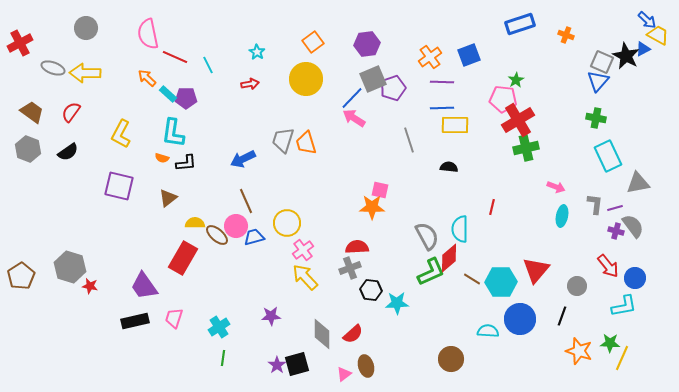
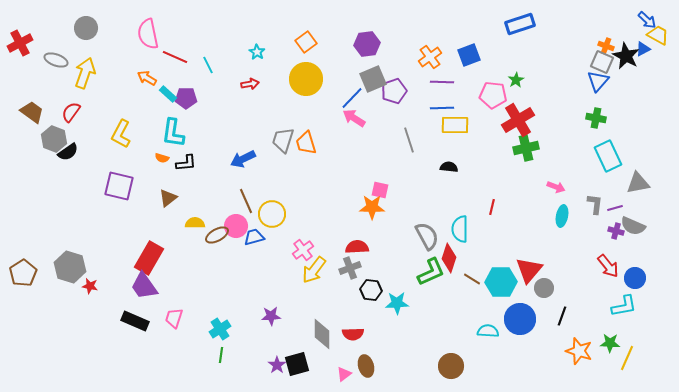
orange cross at (566, 35): moved 40 px right, 11 px down
orange square at (313, 42): moved 7 px left
gray ellipse at (53, 68): moved 3 px right, 8 px up
yellow arrow at (85, 73): rotated 108 degrees clockwise
orange arrow at (147, 78): rotated 12 degrees counterclockwise
purple pentagon at (393, 88): moved 1 px right, 3 px down
pink pentagon at (503, 99): moved 10 px left, 4 px up
gray hexagon at (28, 149): moved 26 px right, 10 px up
yellow circle at (287, 223): moved 15 px left, 9 px up
gray semicircle at (633, 226): rotated 150 degrees clockwise
brown ellipse at (217, 235): rotated 70 degrees counterclockwise
red rectangle at (183, 258): moved 34 px left
red diamond at (449, 258): rotated 32 degrees counterclockwise
red triangle at (536, 270): moved 7 px left
brown pentagon at (21, 276): moved 2 px right, 3 px up
yellow arrow at (305, 277): moved 9 px right, 7 px up; rotated 100 degrees counterclockwise
gray circle at (577, 286): moved 33 px left, 2 px down
black rectangle at (135, 321): rotated 36 degrees clockwise
cyan cross at (219, 327): moved 1 px right, 2 px down
red semicircle at (353, 334): rotated 40 degrees clockwise
green line at (223, 358): moved 2 px left, 3 px up
yellow line at (622, 358): moved 5 px right
brown circle at (451, 359): moved 7 px down
